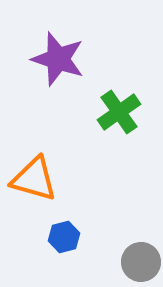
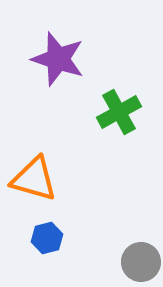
green cross: rotated 6 degrees clockwise
blue hexagon: moved 17 px left, 1 px down
